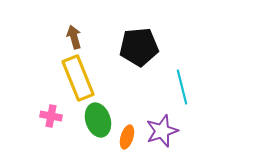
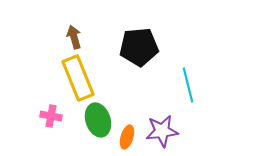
cyan line: moved 6 px right, 2 px up
purple star: rotated 12 degrees clockwise
